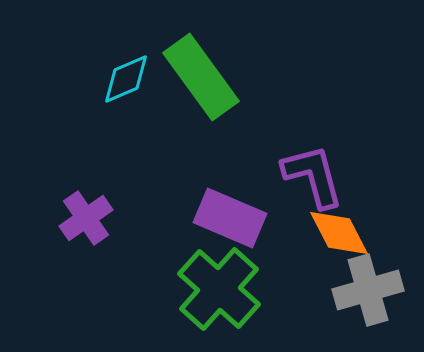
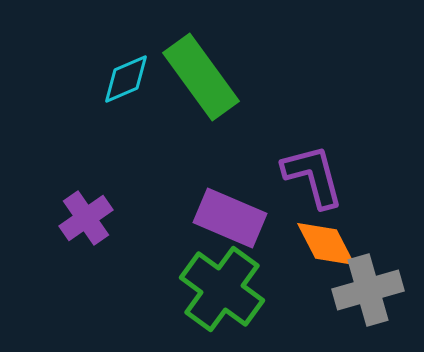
orange diamond: moved 13 px left, 11 px down
green cross: moved 3 px right; rotated 6 degrees counterclockwise
